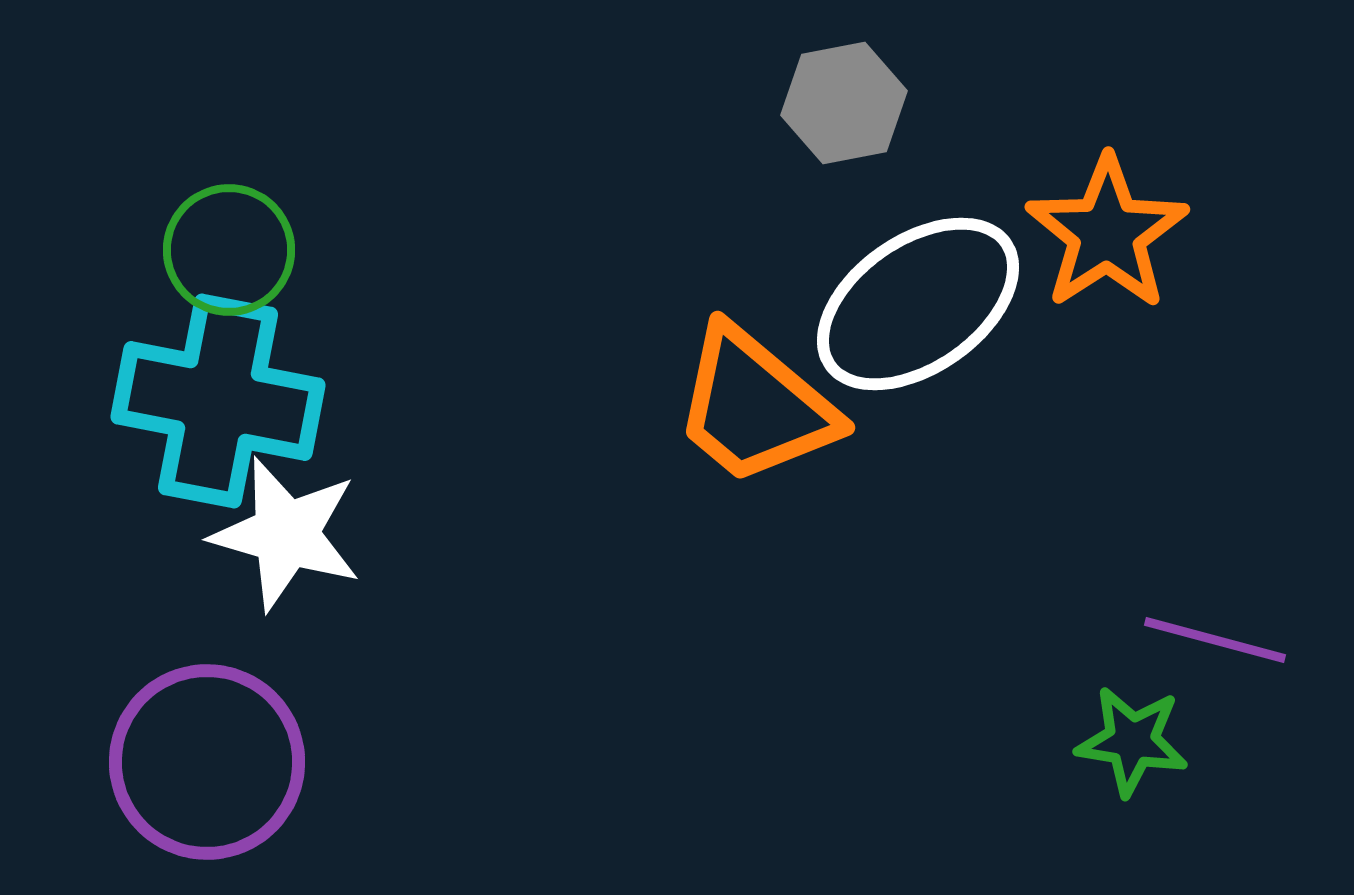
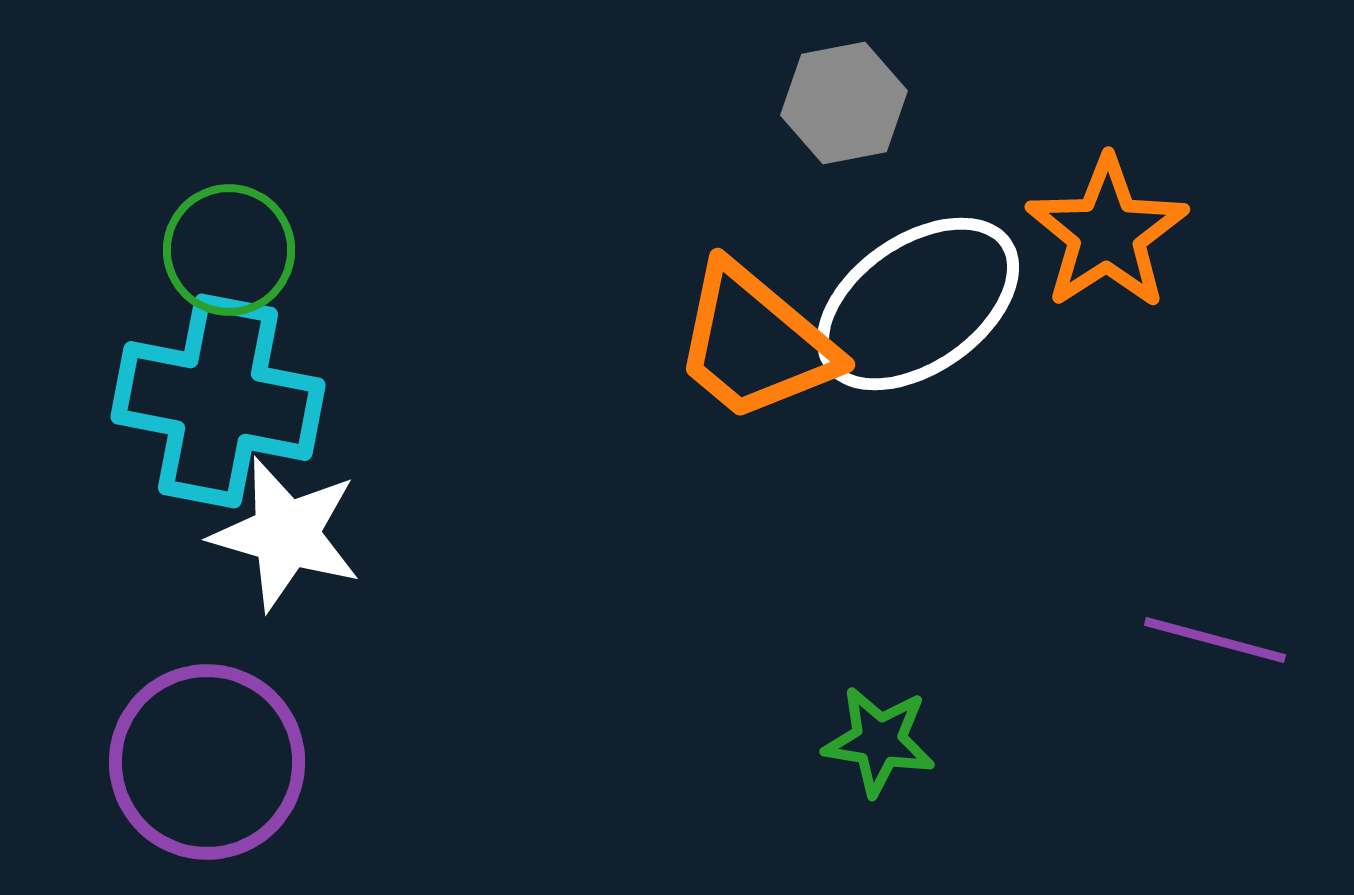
orange trapezoid: moved 63 px up
green star: moved 253 px left
